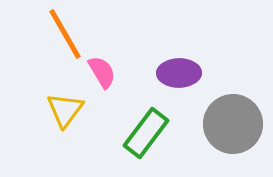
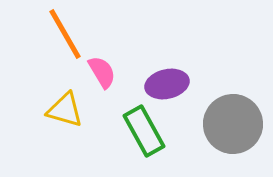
purple ellipse: moved 12 px left, 11 px down; rotated 12 degrees counterclockwise
yellow triangle: rotated 51 degrees counterclockwise
green rectangle: moved 2 px left, 2 px up; rotated 66 degrees counterclockwise
